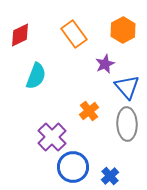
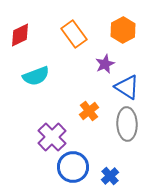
cyan semicircle: rotated 48 degrees clockwise
blue triangle: rotated 16 degrees counterclockwise
